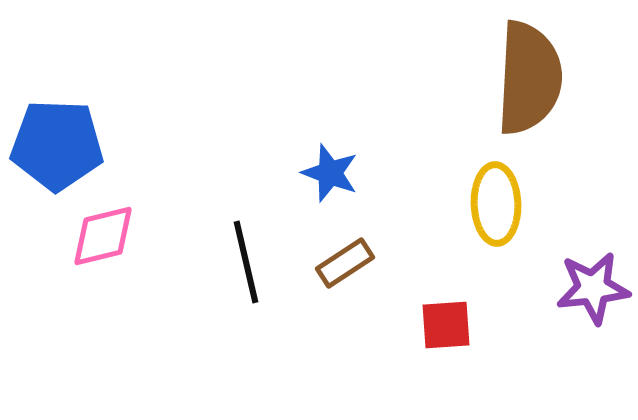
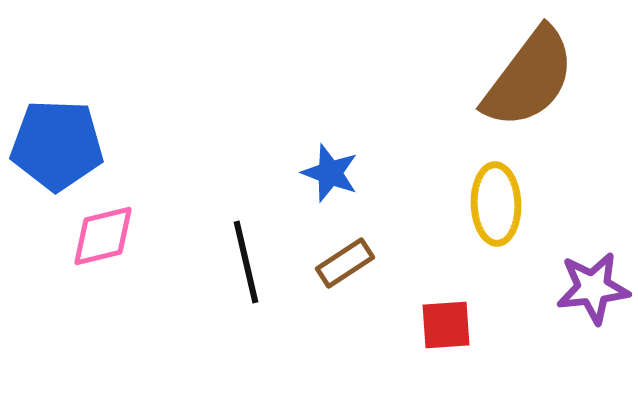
brown semicircle: rotated 34 degrees clockwise
